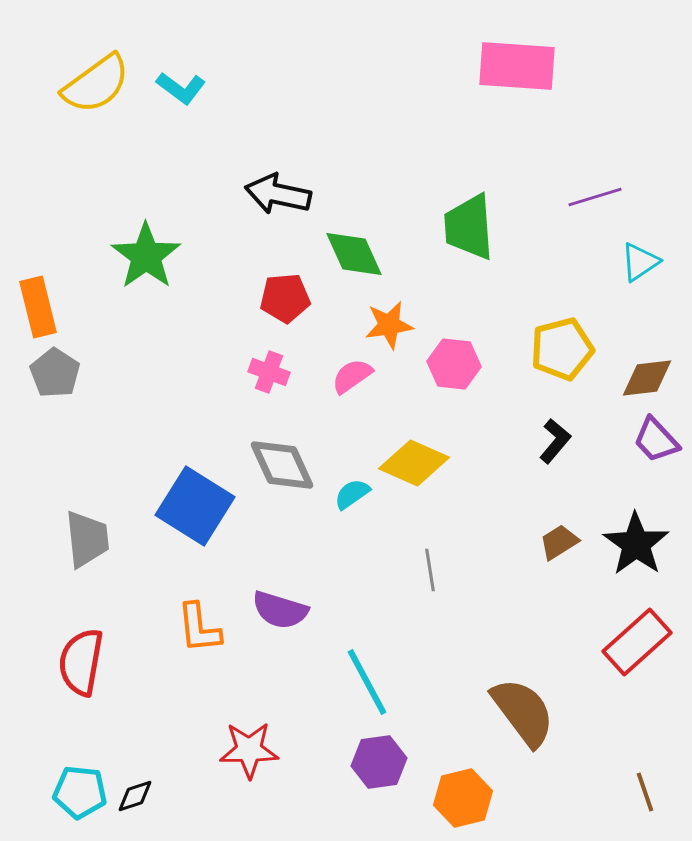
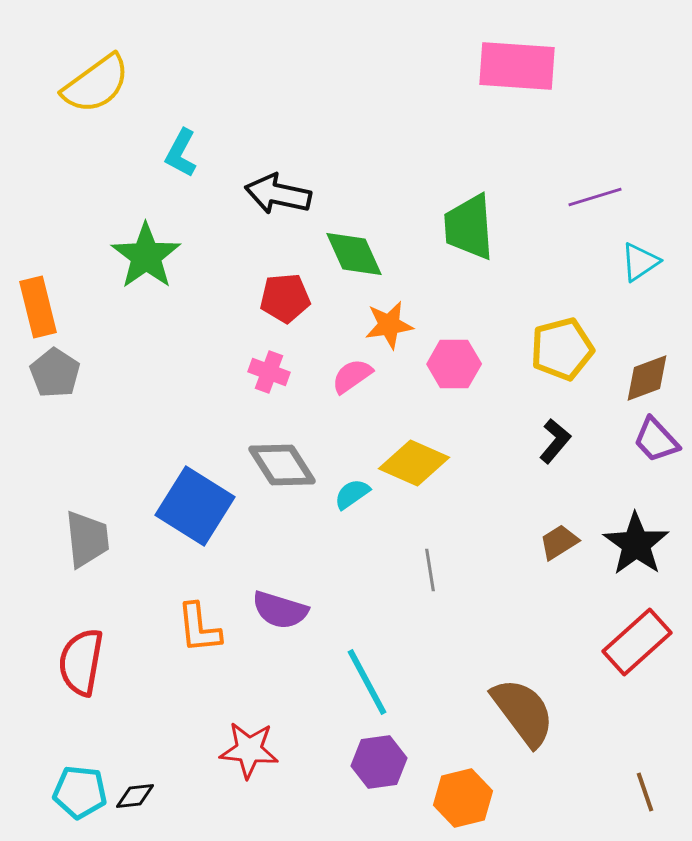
cyan L-shape: moved 65 px down; rotated 81 degrees clockwise
pink hexagon: rotated 6 degrees counterclockwise
brown diamond: rotated 14 degrees counterclockwise
gray diamond: rotated 8 degrees counterclockwise
red star: rotated 6 degrees clockwise
black diamond: rotated 12 degrees clockwise
